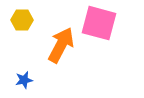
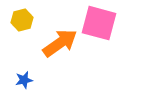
yellow hexagon: rotated 15 degrees counterclockwise
orange arrow: moved 1 px left, 2 px up; rotated 27 degrees clockwise
